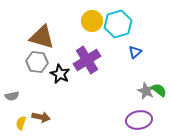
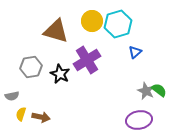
brown triangle: moved 14 px right, 6 px up
gray hexagon: moved 6 px left, 5 px down; rotated 15 degrees counterclockwise
yellow semicircle: moved 9 px up
